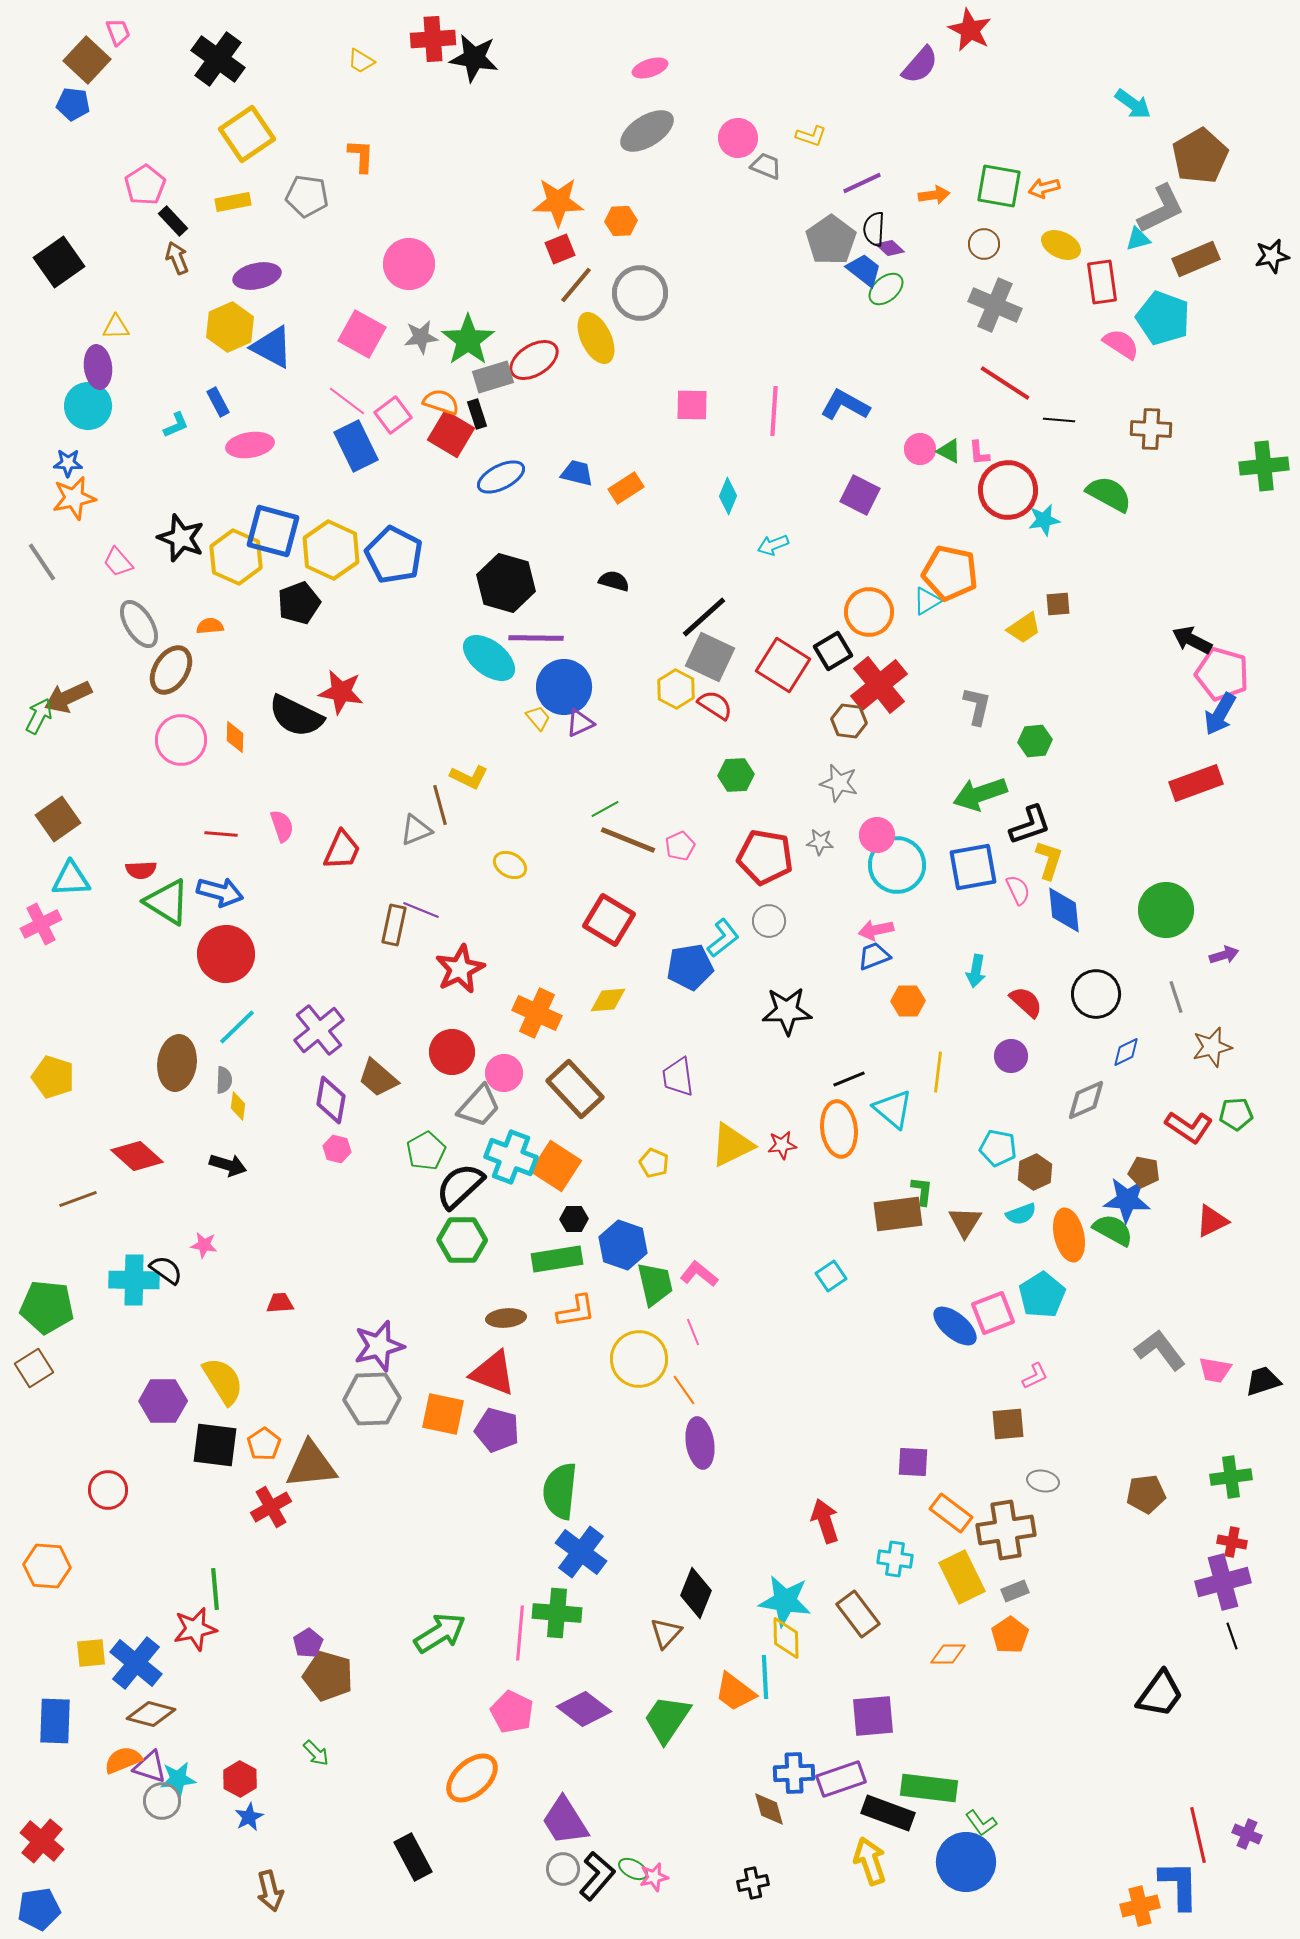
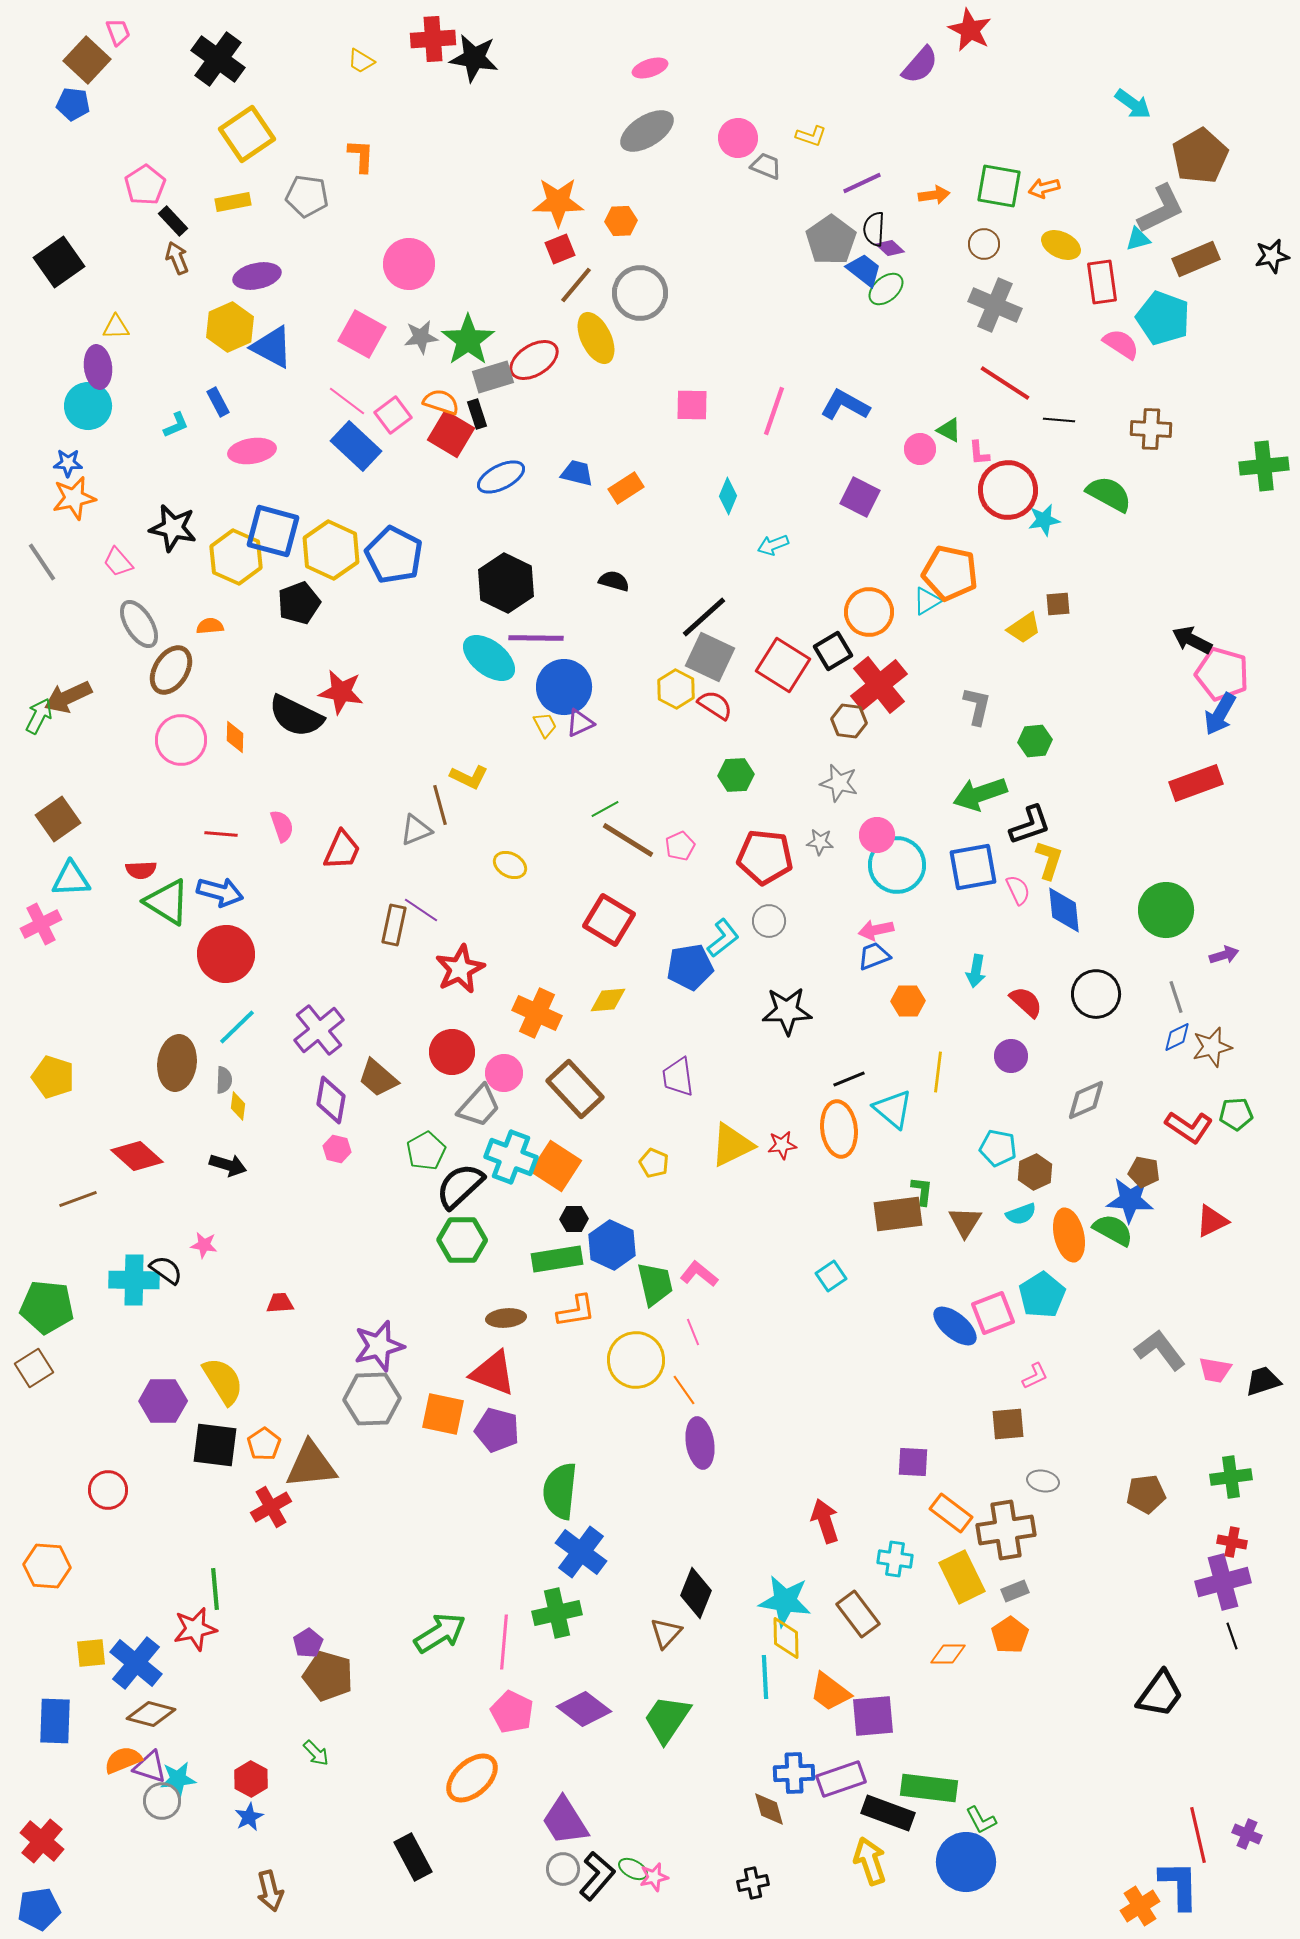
pink line at (774, 411): rotated 15 degrees clockwise
pink ellipse at (250, 445): moved 2 px right, 6 px down
blue rectangle at (356, 446): rotated 21 degrees counterclockwise
green triangle at (949, 451): moved 21 px up
purple square at (860, 495): moved 2 px down
black star at (181, 538): moved 8 px left, 10 px up; rotated 9 degrees counterclockwise
black hexagon at (506, 583): rotated 10 degrees clockwise
yellow trapezoid at (538, 718): moved 7 px right, 7 px down; rotated 12 degrees clockwise
brown line at (628, 840): rotated 10 degrees clockwise
red pentagon at (765, 857): rotated 4 degrees counterclockwise
purple line at (421, 910): rotated 12 degrees clockwise
blue diamond at (1126, 1052): moved 51 px right, 15 px up
blue star at (1127, 1200): moved 3 px right
blue hexagon at (623, 1245): moved 11 px left; rotated 6 degrees clockwise
yellow circle at (639, 1359): moved 3 px left, 1 px down
green cross at (557, 1613): rotated 18 degrees counterclockwise
pink line at (520, 1633): moved 16 px left, 9 px down
orange trapezoid at (735, 1692): moved 95 px right
red hexagon at (240, 1779): moved 11 px right
green L-shape at (981, 1823): moved 3 px up; rotated 8 degrees clockwise
orange cross at (1140, 1906): rotated 18 degrees counterclockwise
